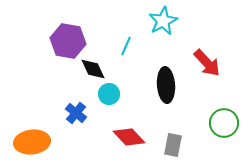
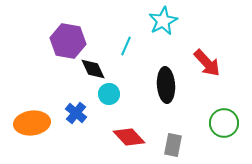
orange ellipse: moved 19 px up
